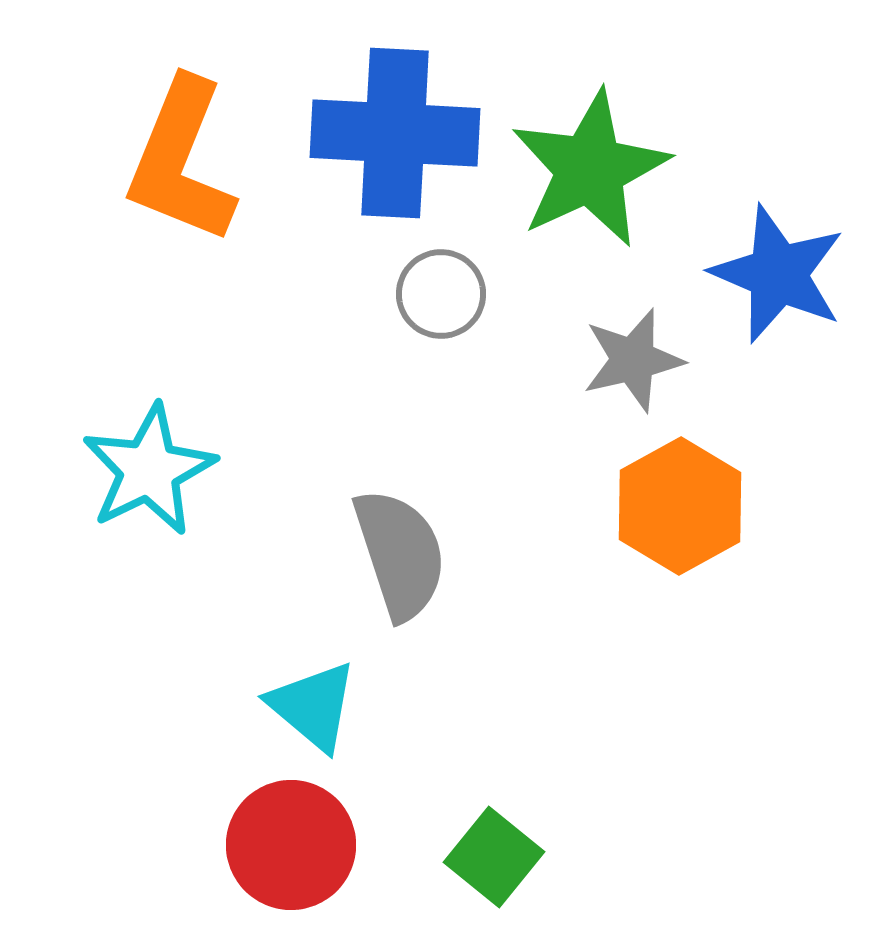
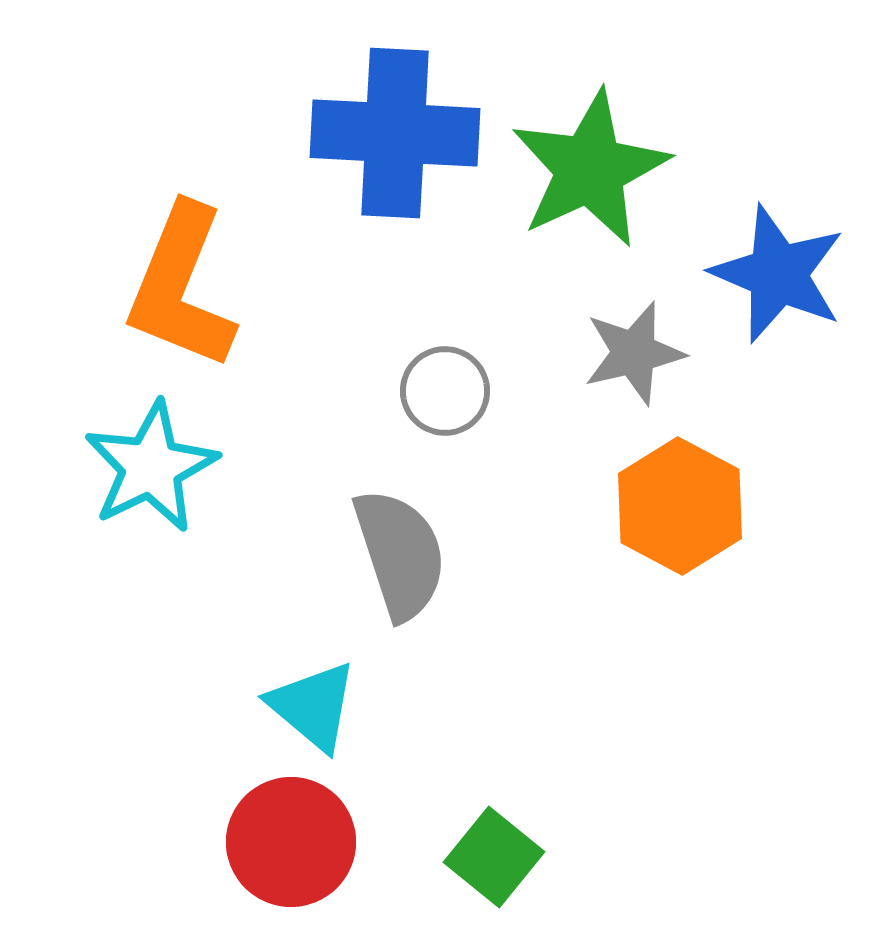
orange L-shape: moved 126 px down
gray circle: moved 4 px right, 97 px down
gray star: moved 1 px right, 7 px up
cyan star: moved 2 px right, 3 px up
orange hexagon: rotated 3 degrees counterclockwise
red circle: moved 3 px up
